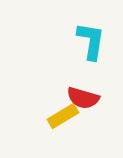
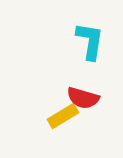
cyan L-shape: moved 1 px left
